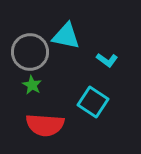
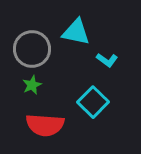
cyan triangle: moved 10 px right, 4 px up
gray circle: moved 2 px right, 3 px up
green star: rotated 18 degrees clockwise
cyan square: rotated 12 degrees clockwise
